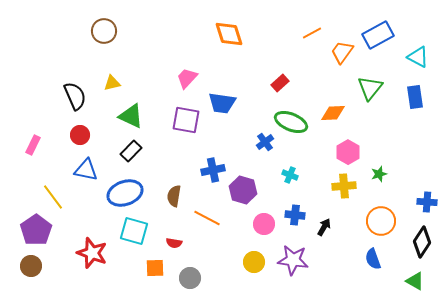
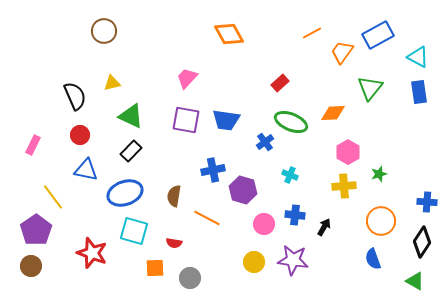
orange diamond at (229, 34): rotated 12 degrees counterclockwise
blue rectangle at (415, 97): moved 4 px right, 5 px up
blue trapezoid at (222, 103): moved 4 px right, 17 px down
